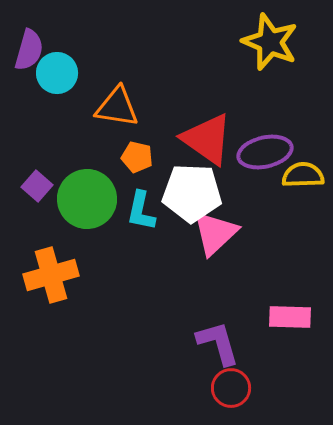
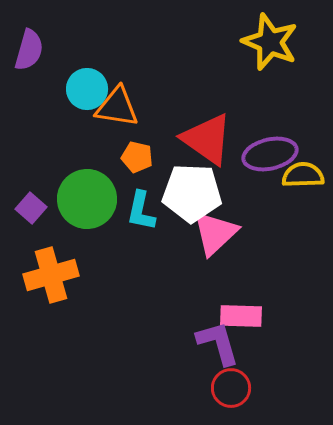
cyan circle: moved 30 px right, 16 px down
purple ellipse: moved 5 px right, 2 px down
purple square: moved 6 px left, 22 px down
pink rectangle: moved 49 px left, 1 px up
